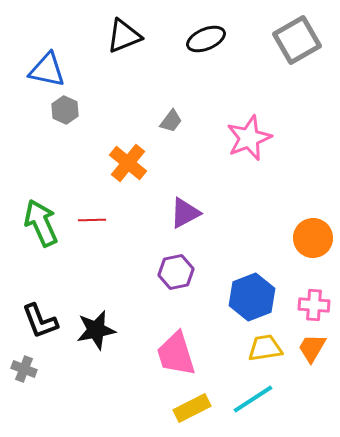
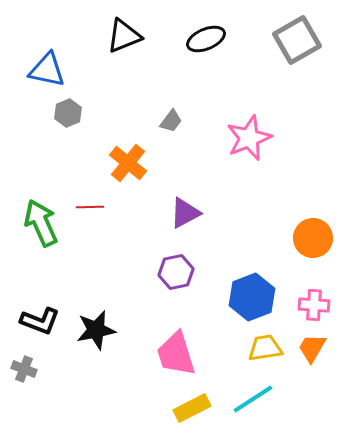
gray hexagon: moved 3 px right, 3 px down; rotated 12 degrees clockwise
red line: moved 2 px left, 13 px up
black L-shape: rotated 48 degrees counterclockwise
